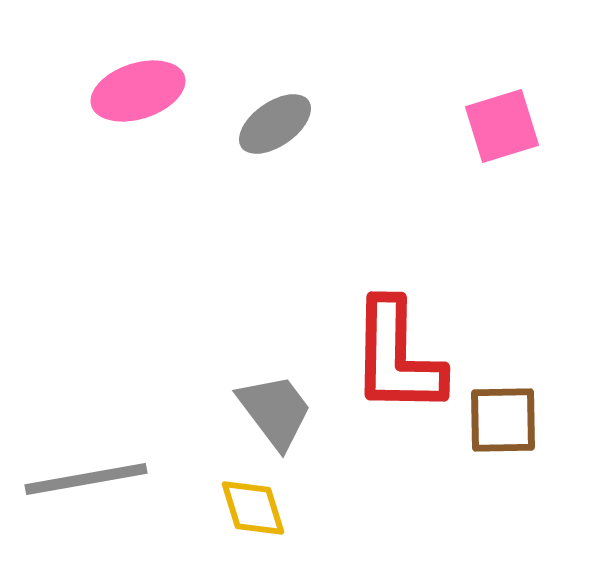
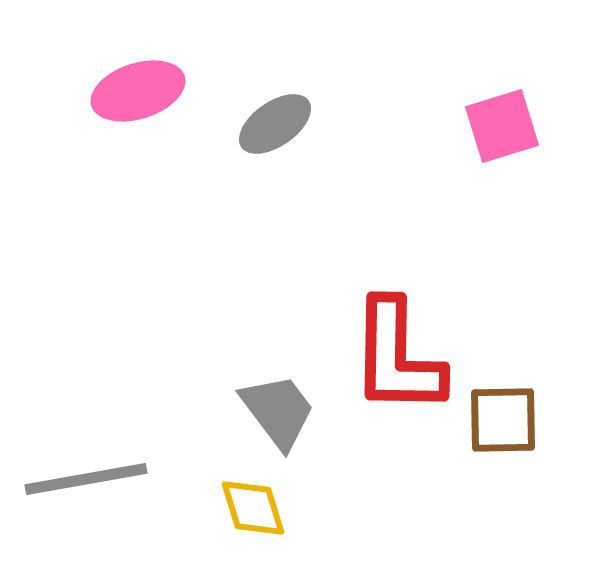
gray trapezoid: moved 3 px right
